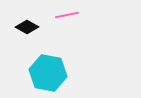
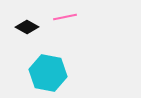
pink line: moved 2 px left, 2 px down
